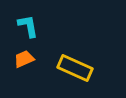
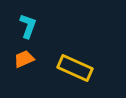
cyan L-shape: rotated 30 degrees clockwise
